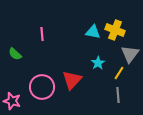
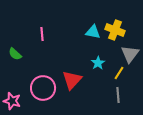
pink circle: moved 1 px right, 1 px down
